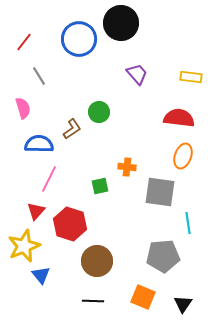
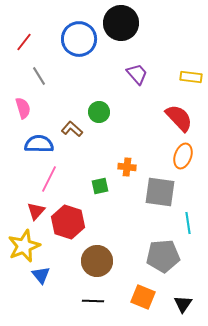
red semicircle: rotated 40 degrees clockwise
brown L-shape: rotated 105 degrees counterclockwise
red hexagon: moved 2 px left, 2 px up
